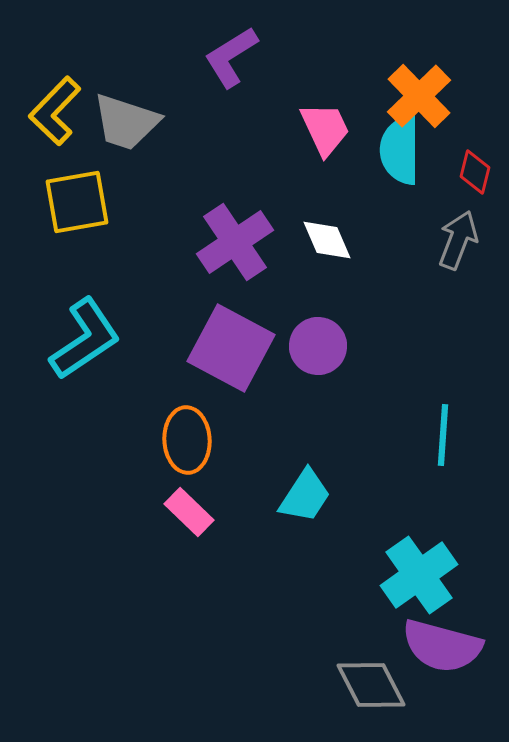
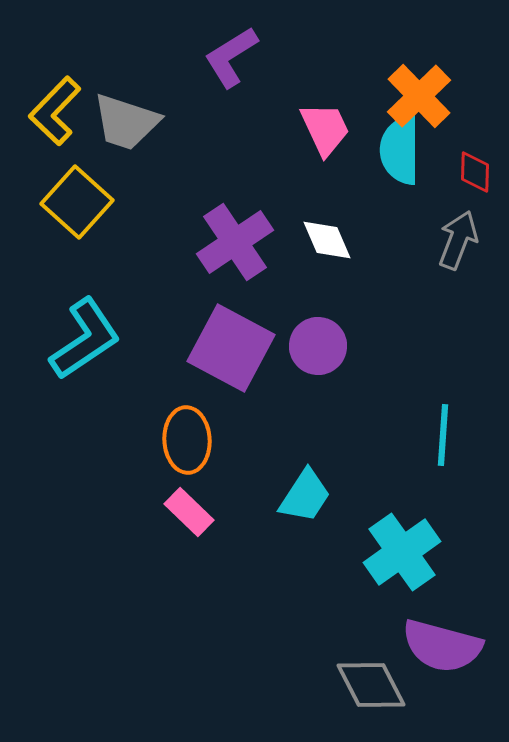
red diamond: rotated 12 degrees counterclockwise
yellow square: rotated 38 degrees counterclockwise
cyan cross: moved 17 px left, 23 px up
